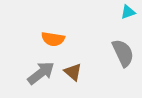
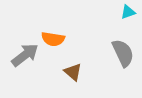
gray arrow: moved 16 px left, 18 px up
